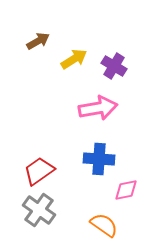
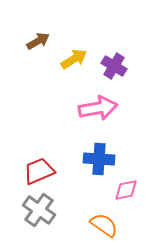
red trapezoid: rotated 12 degrees clockwise
